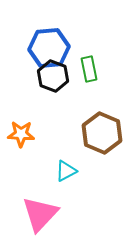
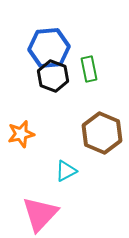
orange star: rotated 16 degrees counterclockwise
